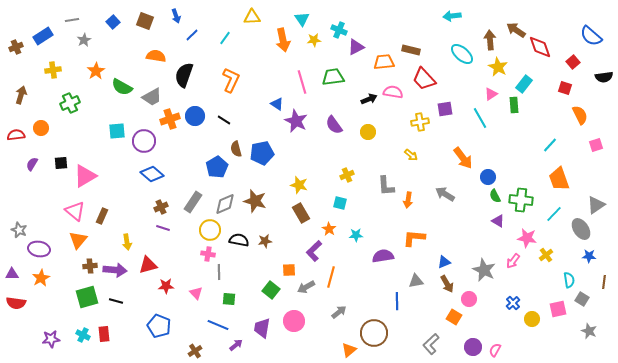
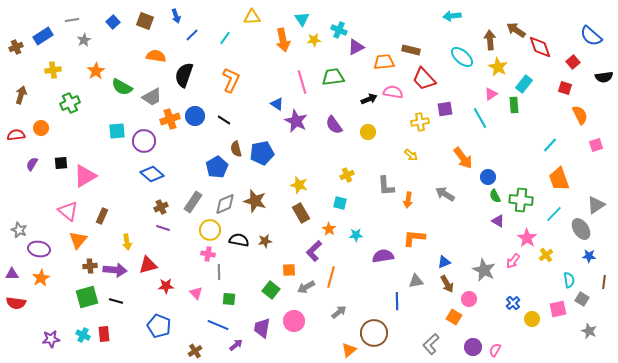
cyan ellipse at (462, 54): moved 3 px down
pink triangle at (75, 211): moved 7 px left
pink star at (527, 238): rotated 24 degrees clockwise
